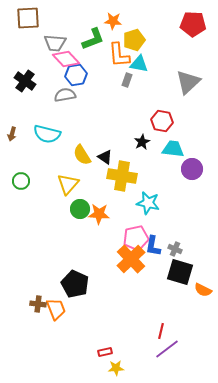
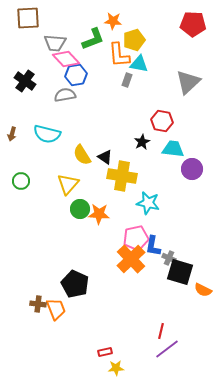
gray cross at (175, 249): moved 6 px left, 9 px down
